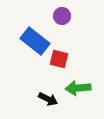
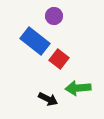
purple circle: moved 8 px left
red square: rotated 24 degrees clockwise
